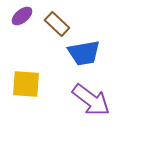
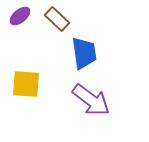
purple ellipse: moved 2 px left
brown rectangle: moved 5 px up
blue trapezoid: rotated 88 degrees counterclockwise
